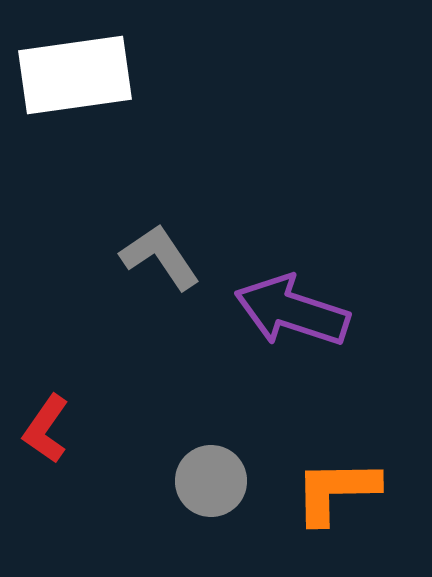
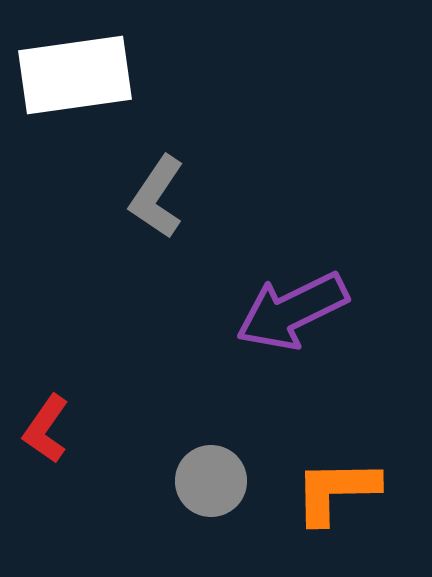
gray L-shape: moved 3 px left, 60 px up; rotated 112 degrees counterclockwise
purple arrow: rotated 44 degrees counterclockwise
